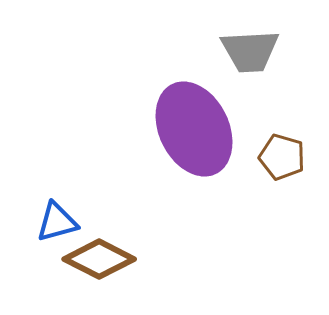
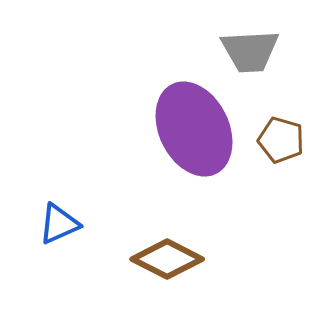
brown pentagon: moved 1 px left, 17 px up
blue triangle: moved 2 px right, 2 px down; rotated 9 degrees counterclockwise
brown diamond: moved 68 px right
